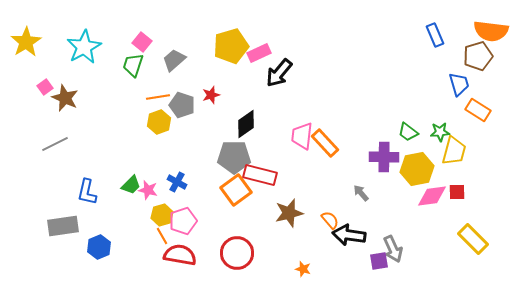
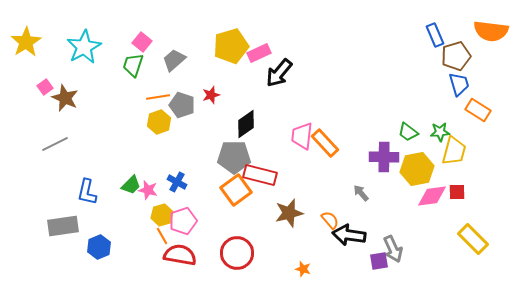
brown pentagon at (478, 56): moved 22 px left
